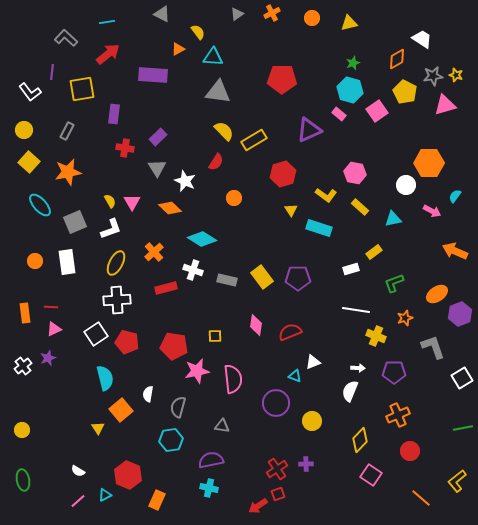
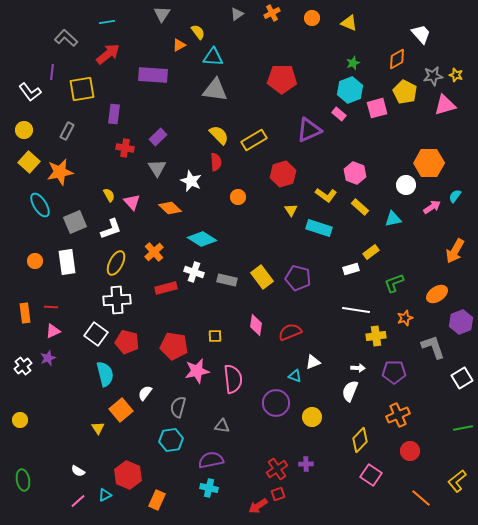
gray triangle at (162, 14): rotated 36 degrees clockwise
yellow triangle at (349, 23): rotated 36 degrees clockwise
white trapezoid at (422, 39): moved 1 px left, 5 px up; rotated 15 degrees clockwise
orange triangle at (178, 49): moved 1 px right, 4 px up
cyan hexagon at (350, 90): rotated 25 degrees clockwise
gray triangle at (218, 92): moved 3 px left, 2 px up
pink square at (377, 111): moved 3 px up; rotated 20 degrees clockwise
yellow semicircle at (224, 131): moved 5 px left, 4 px down
red semicircle at (216, 162): rotated 36 degrees counterclockwise
orange star at (68, 172): moved 8 px left
pink hexagon at (355, 173): rotated 10 degrees clockwise
white star at (185, 181): moved 6 px right
orange circle at (234, 198): moved 4 px right, 1 px up
yellow semicircle at (110, 201): moved 1 px left, 6 px up
pink triangle at (132, 202): rotated 12 degrees counterclockwise
cyan ellipse at (40, 205): rotated 10 degrees clockwise
pink arrow at (432, 211): moved 4 px up; rotated 60 degrees counterclockwise
orange arrow at (455, 251): rotated 85 degrees counterclockwise
yellow rectangle at (374, 252): moved 3 px left
white cross at (193, 270): moved 1 px right, 2 px down
purple pentagon at (298, 278): rotated 15 degrees clockwise
purple hexagon at (460, 314): moved 1 px right, 8 px down
pink triangle at (54, 329): moved 1 px left, 2 px down
white square at (96, 334): rotated 20 degrees counterclockwise
yellow cross at (376, 336): rotated 30 degrees counterclockwise
cyan semicircle at (105, 378): moved 4 px up
white semicircle at (148, 394): moved 3 px left, 1 px up; rotated 28 degrees clockwise
yellow circle at (312, 421): moved 4 px up
yellow circle at (22, 430): moved 2 px left, 10 px up
